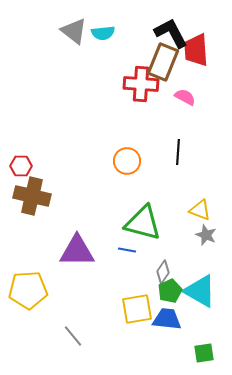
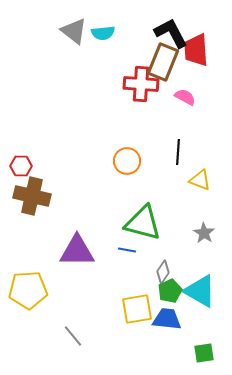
yellow triangle: moved 30 px up
gray star: moved 2 px left, 2 px up; rotated 10 degrees clockwise
